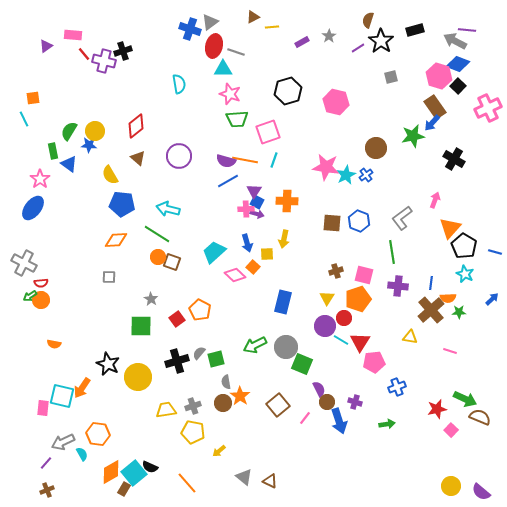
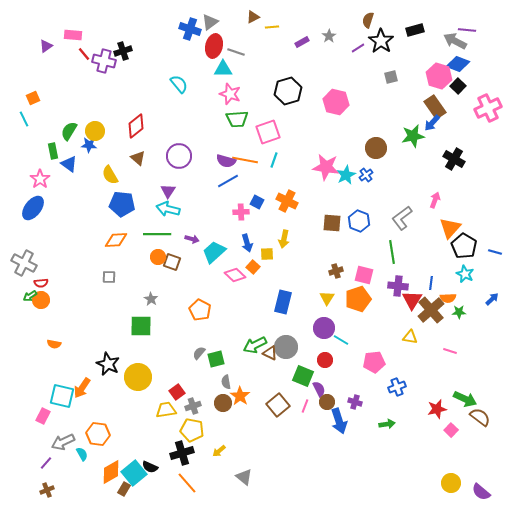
cyan semicircle at (179, 84): rotated 30 degrees counterclockwise
orange square at (33, 98): rotated 16 degrees counterclockwise
purple triangle at (254, 191): moved 86 px left
orange cross at (287, 201): rotated 25 degrees clockwise
pink cross at (246, 209): moved 5 px left, 3 px down
purple arrow at (257, 214): moved 65 px left, 25 px down
green line at (157, 234): rotated 32 degrees counterclockwise
red circle at (344, 318): moved 19 px left, 42 px down
red square at (177, 319): moved 73 px down
purple circle at (325, 326): moved 1 px left, 2 px down
red triangle at (360, 342): moved 52 px right, 42 px up
black cross at (177, 361): moved 5 px right, 92 px down
green square at (302, 364): moved 1 px right, 12 px down
pink rectangle at (43, 408): moved 8 px down; rotated 21 degrees clockwise
brown semicircle at (480, 417): rotated 15 degrees clockwise
pink line at (305, 418): moved 12 px up; rotated 16 degrees counterclockwise
yellow pentagon at (193, 432): moved 1 px left, 2 px up
brown triangle at (270, 481): moved 128 px up
yellow circle at (451, 486): moved 3 px up
